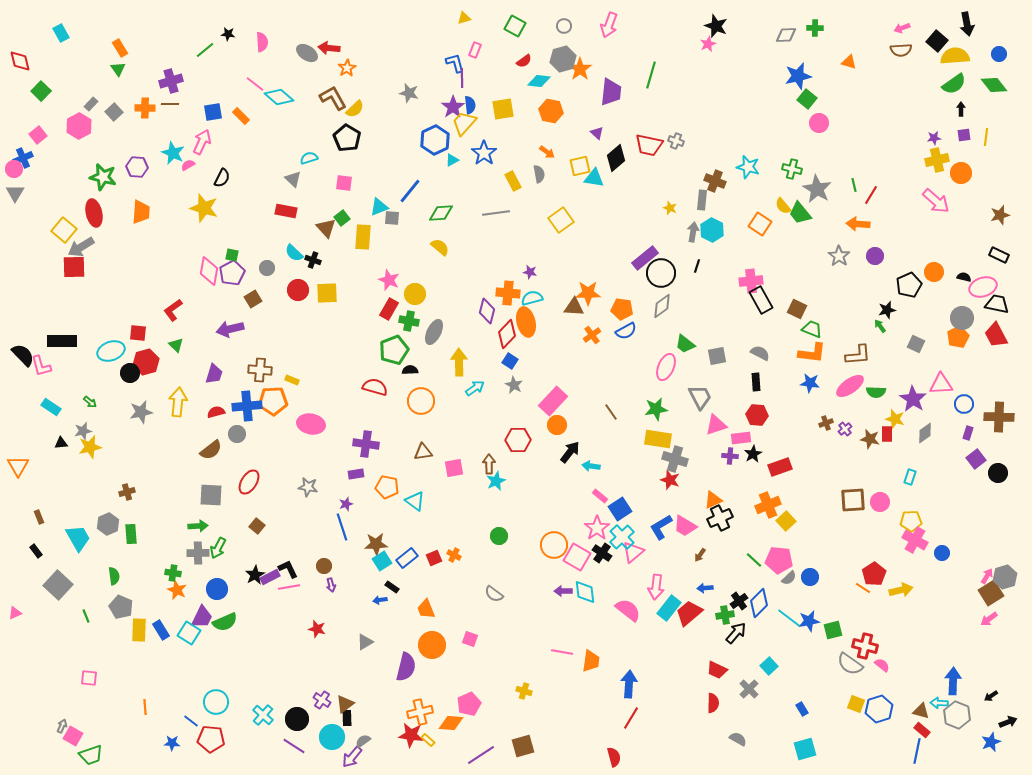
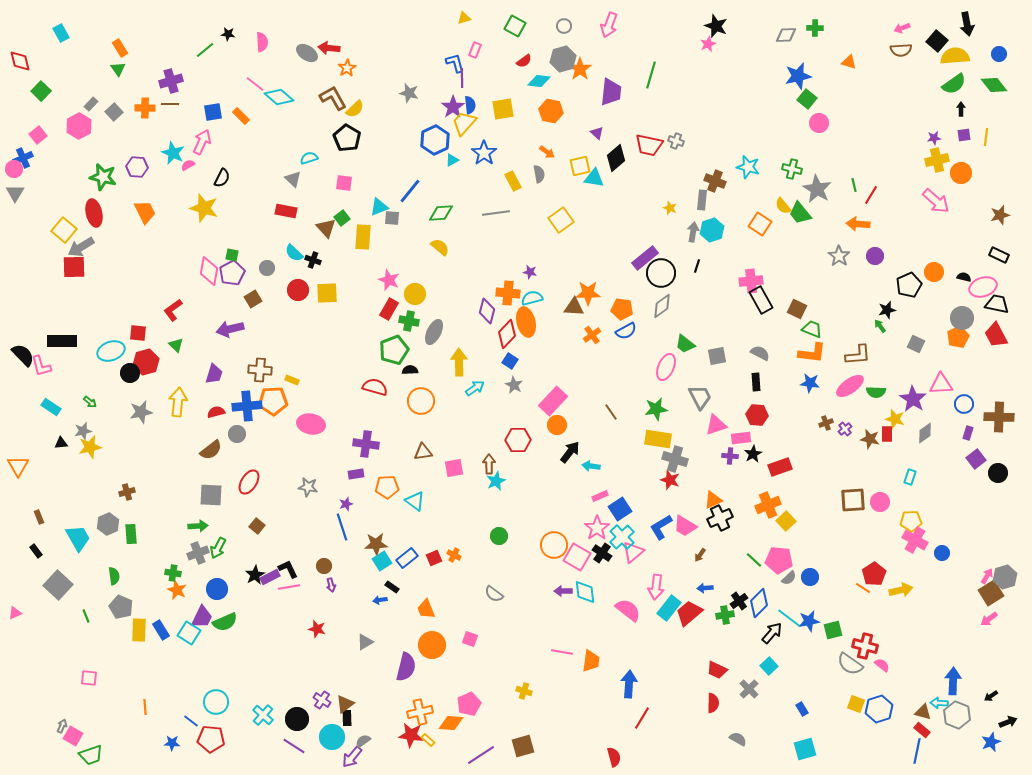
orange trapezoid at (141, 212): moved 4 px right; rotated 30 degrees counterclockwise
cyan hexagon at (712, 230): rotated 15 degrees clockwise
orange pentagon at (387, 487): rotated 15 degrees counterclockwise
pink rectangle at (600, 496): rotated 63 degrees counterclockwise
gray cross at (198, 553): rotated 20 degrees counterclockwise
black arrow at (736, 633): moved 36 px right
brown triangle at (921, 711): moved 2 px right, 1 px down
red line at (631, 718): moved 11 px right
